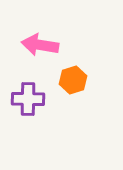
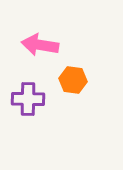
orange hexagon: rotated 24 degrees clockwise
